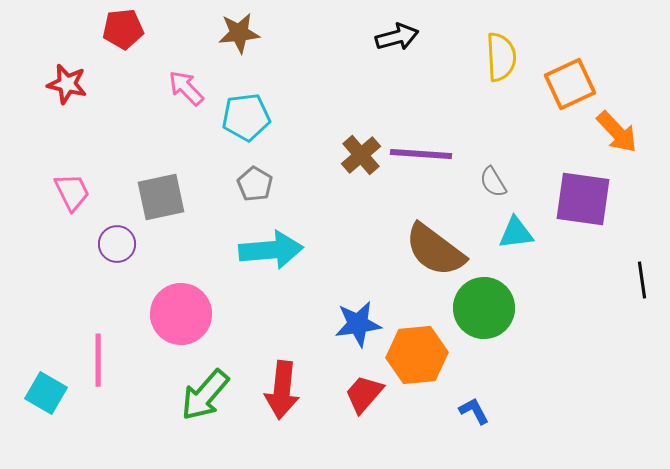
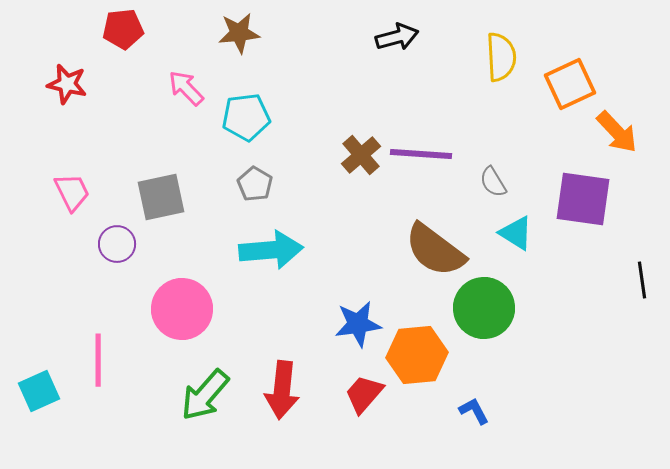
cyan triangle: rotated 39 degrees clockwise
pink circle: moved 1 px right, 5 px up
cyan square: moved 7 px left, 2 px up; rotated 36 degrees clockwise
